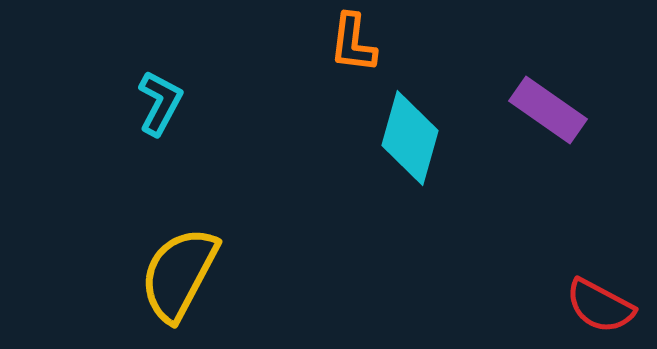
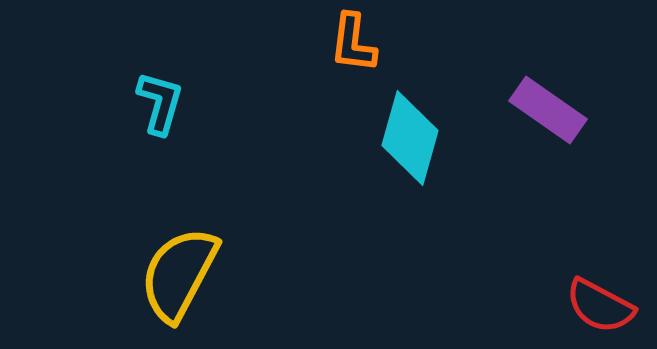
cyan L-shape: rotated 12 degrees counterclockwise
